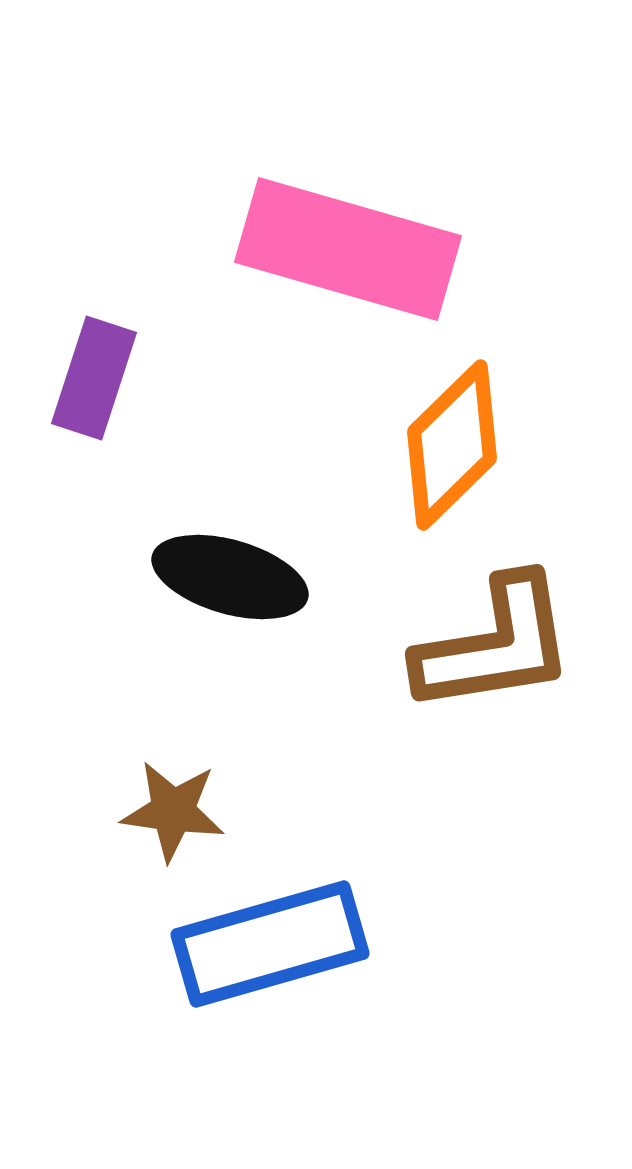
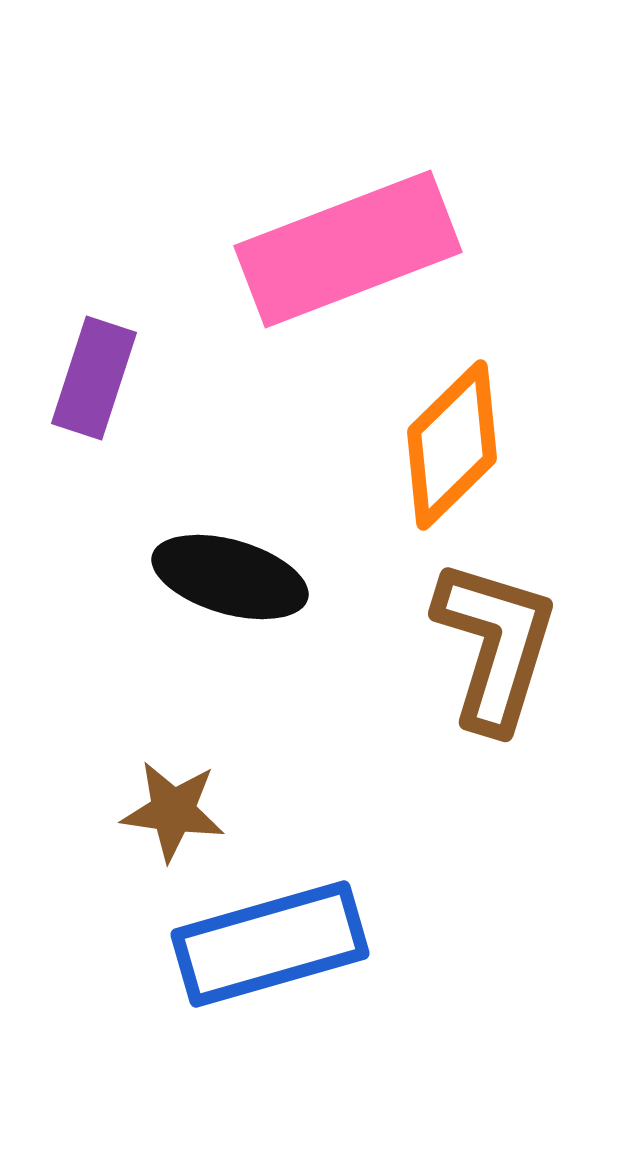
pink rectangle: rotated 37 degrees counterclockwise
brown L-shape: rotated 64 degrees counterclockwise
